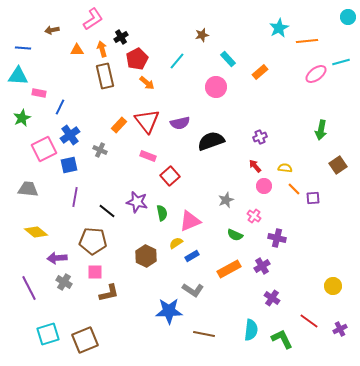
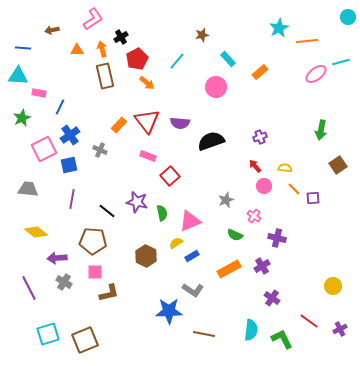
purple semicircle at (180, 123): rotated 18 degrees clockwise
purple line at (75, 197): moved 3 px left, 2 px down
